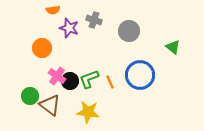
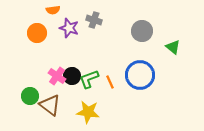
gray circle: moved 13 px right
orange circle: moved 5 px left, 15 px up
black circle: moved 2 px right, 5 px up
